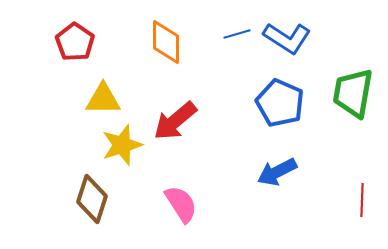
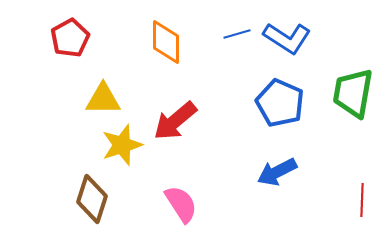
red pentagon: moved 5 px left, 4 px up; rotated 9 degrees clockwise
